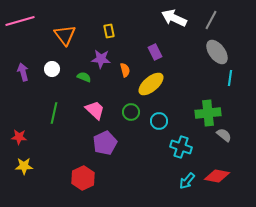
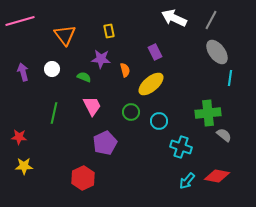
pink trapezoid: moved 3 px left, 4 px up; rotated 20 degrees clockwise
